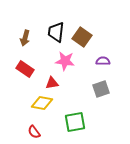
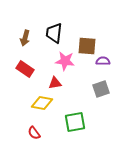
black trapezoid: moved 2 px left, 1 px down
brown square: moved 5 px right, 9 px down; rotated 30 degrees counterclockwise
red triangle: moved 3 px right
red semicircle: moved 1 px down
